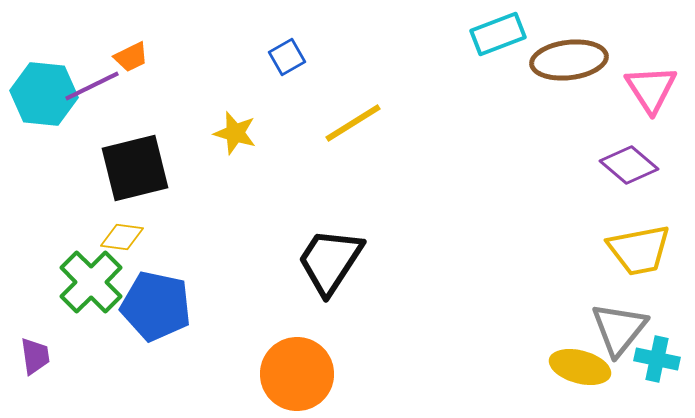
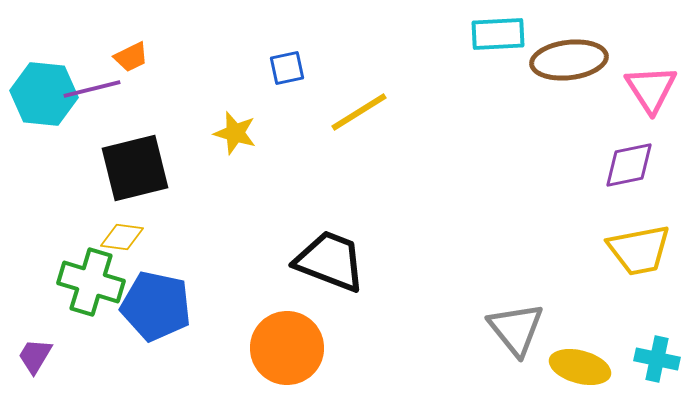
cyan rectangle: rotated 18 degrees clockwise
blue square: moved 11 px down; rotated 18 degrees clockwise
purple line: moved 3 px down; rotated 12 degrees clockwise
yellow line: moved 6 px right, 11 px up
purple diamond: rotated 52 degrees counterclockwise
black trapezoid: rotated 78 degrees clockwise
green cross: rotated 28 degrees counterclockwise
gray triangle: moved 103 px left; rotated 18 degrees counterclockwise
purple trapezoid: rotated 141 degrees counterclockwise
orange circle: moved 10 px left, 26 px up
